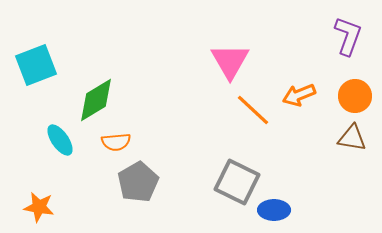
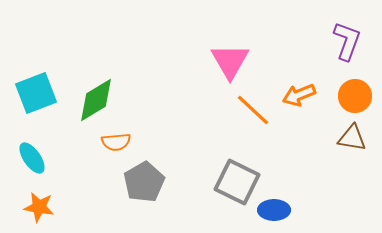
purple L-shape: moved 1 px left, 5 px down
cyan square: moved 28 px down
cyan ellipse: moved 28 px left, 18 px down
gray pentagon: moved 6 px right
